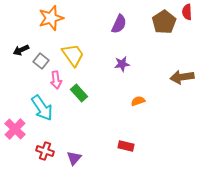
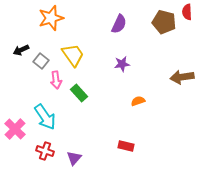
brown pentagon: rotated 25 degrees counterclockwise
cyan arrow: moved 3 px right, 9 px down
